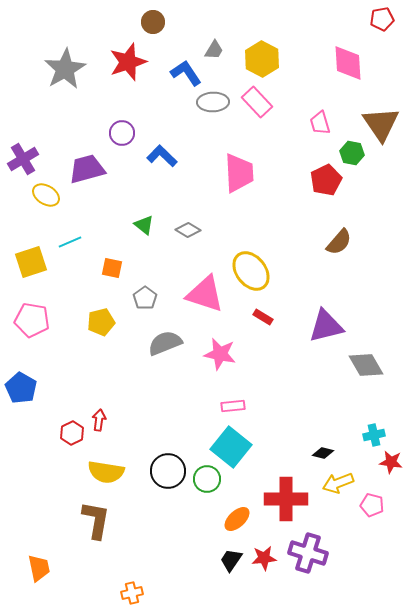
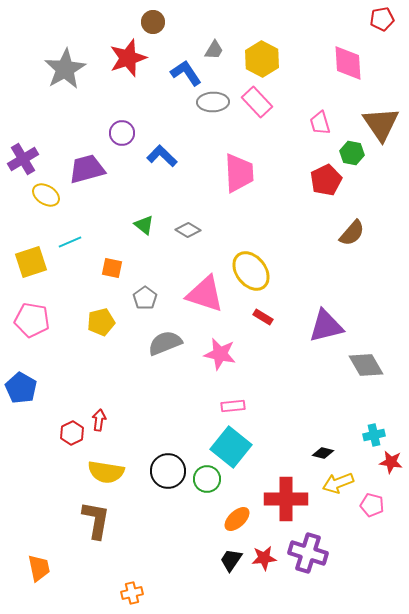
red star at (128, 62): moved 4 px up
brown semicircle at (339, 242): moved 13 px right, 9 px up
